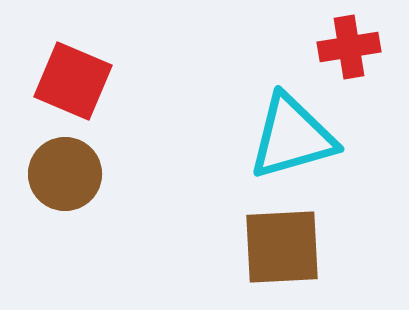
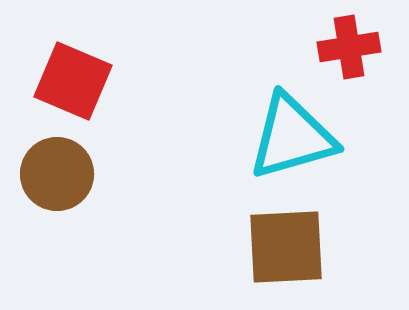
brown circle: moved 8 px left
brown square: moved 4 px right
